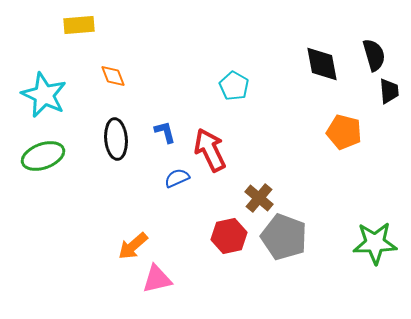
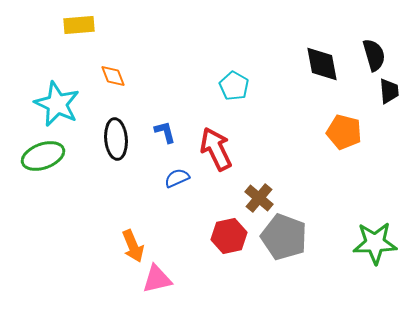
cyan star: moved 13 px right, 9 px down
red arrow: moved 6 px right, 1 px up
orange arrow: rotated 72 degrees counterclockwise
